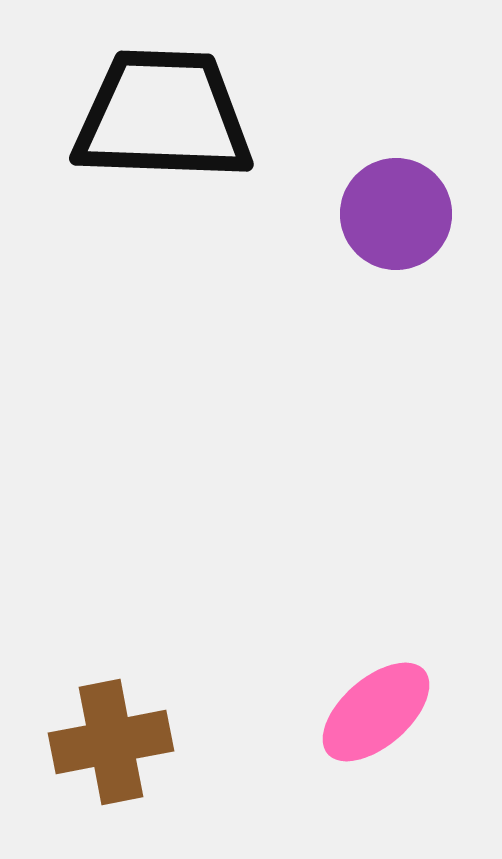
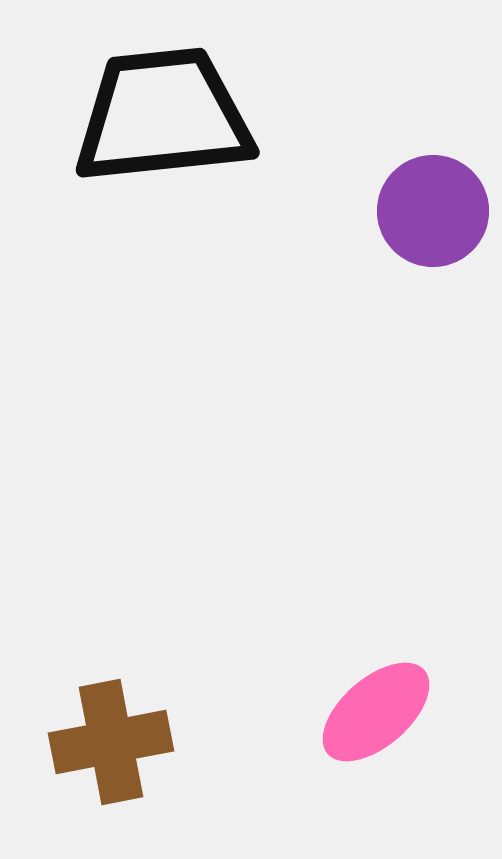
black trapezoid: rotated 8 degrees counterclockwise
purple circle: moved 37 px right, 3 px up
